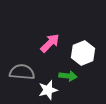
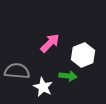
white hexagon: moved 2 px down
gray semicircle: moved 5 px left, 1 px up
white star: moved 5 px left, 3 px up; rotated 30 degrees counterclockwise
